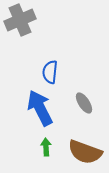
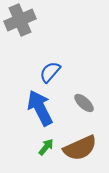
blue semicircle: rotated 35 degrees clockwise
gray ellipse: rotated 15 degrees counterclockwise
green arrow: rotated 42 degrees clockwise
brown semicircle: moved 5 px left, 4 px up; rotated 44 degrees counterclockwise
